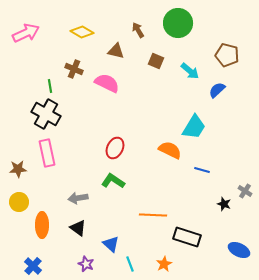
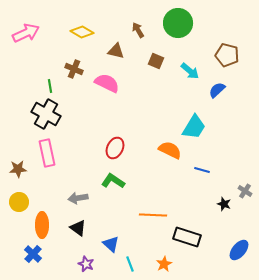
blue ellipse: rotated 75 degrees counterclockwise
blue cross: moved 12 px up
